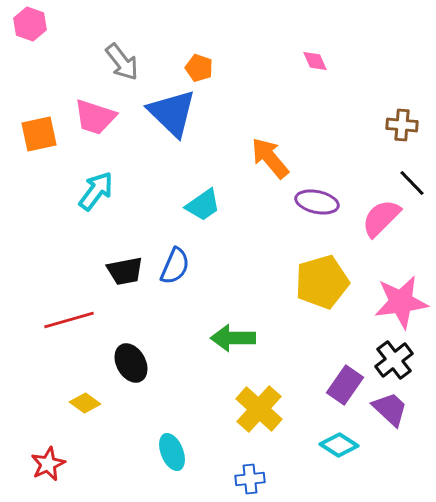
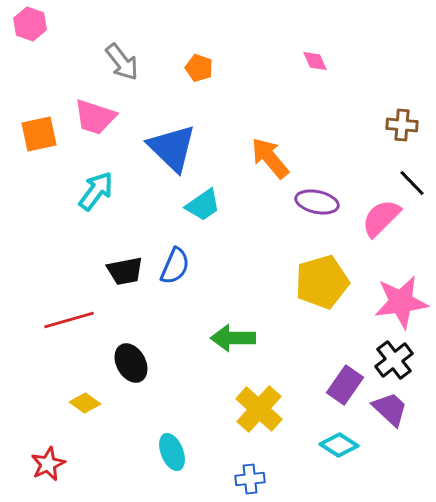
blue triangle: moved 35 px down
